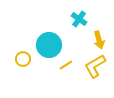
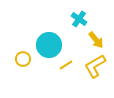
yellow arrow: moved 3 px left; rotated 24 degrees counterclockwise
